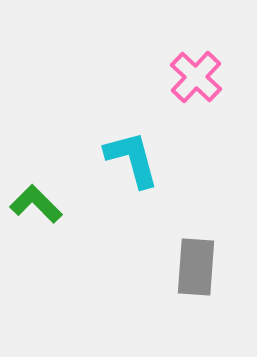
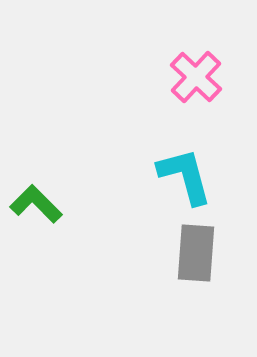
cyan L-shape: moved 53 px right, 17 px down
gray rectangle: moved 14 px up
